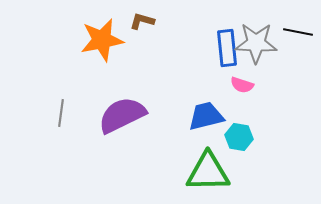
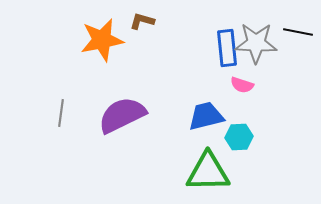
cyan hexagon: rotated 12 degrees counterclockwise
